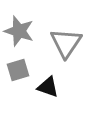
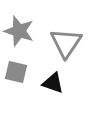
gray square: moved 2 px left, 2 px down; rotated 30 degrees clockwise
black triangle: moved 5 px right, 4 px up
